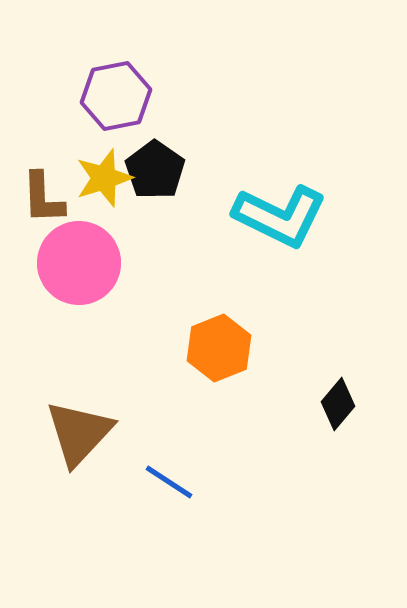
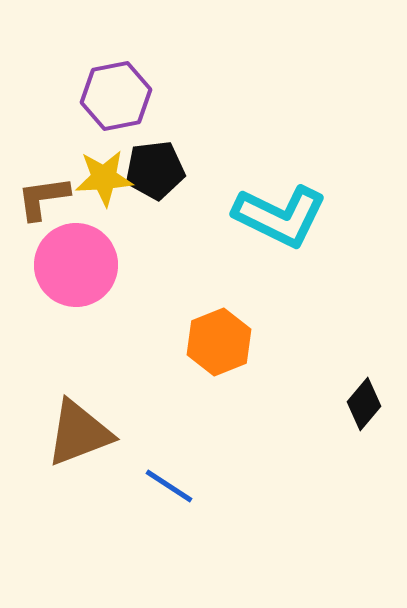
black pentagon: rotated 30 degrees clockwise
yellow star: rotated 14 degrees clockwise
brown L-shape: rotated 84 degrees clockwise
pink circle: moved 3 px left, 2 px down
orange hexagon: moved 6 px up
black diamond: moved 26 px right
brown triangle: rotated 26 degrees clockwise
blue line: moved 4 px down
